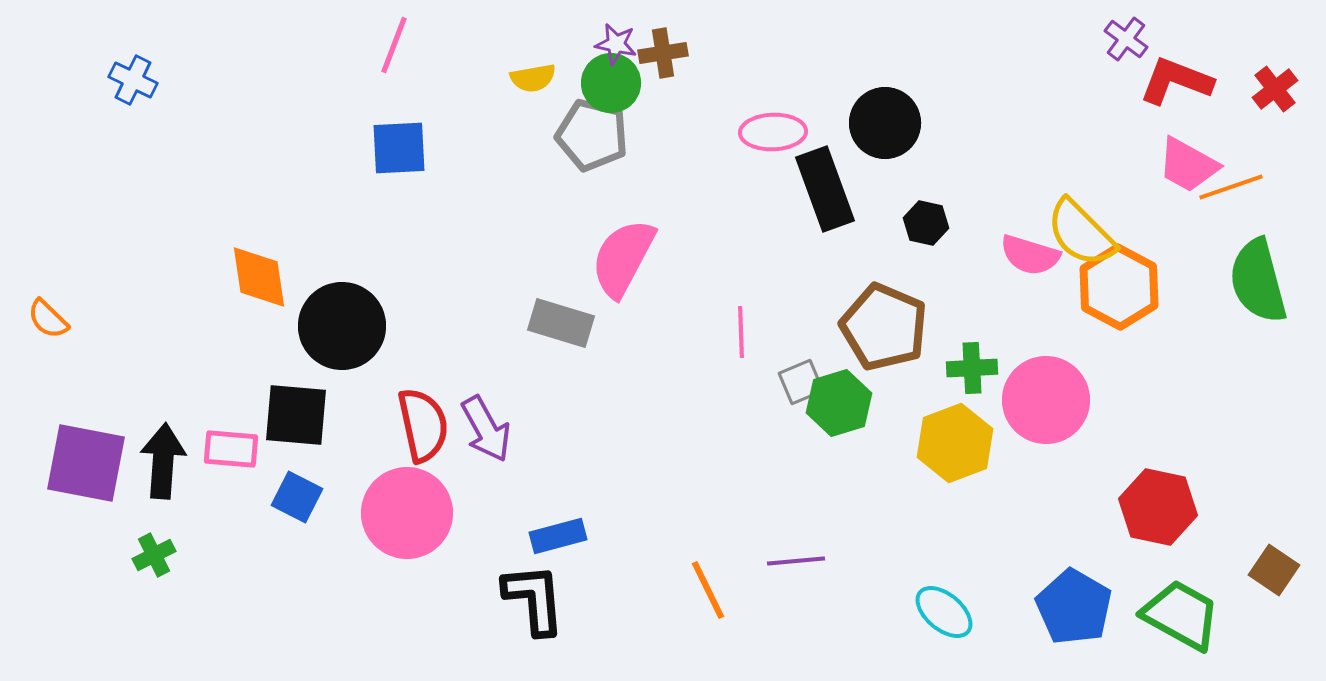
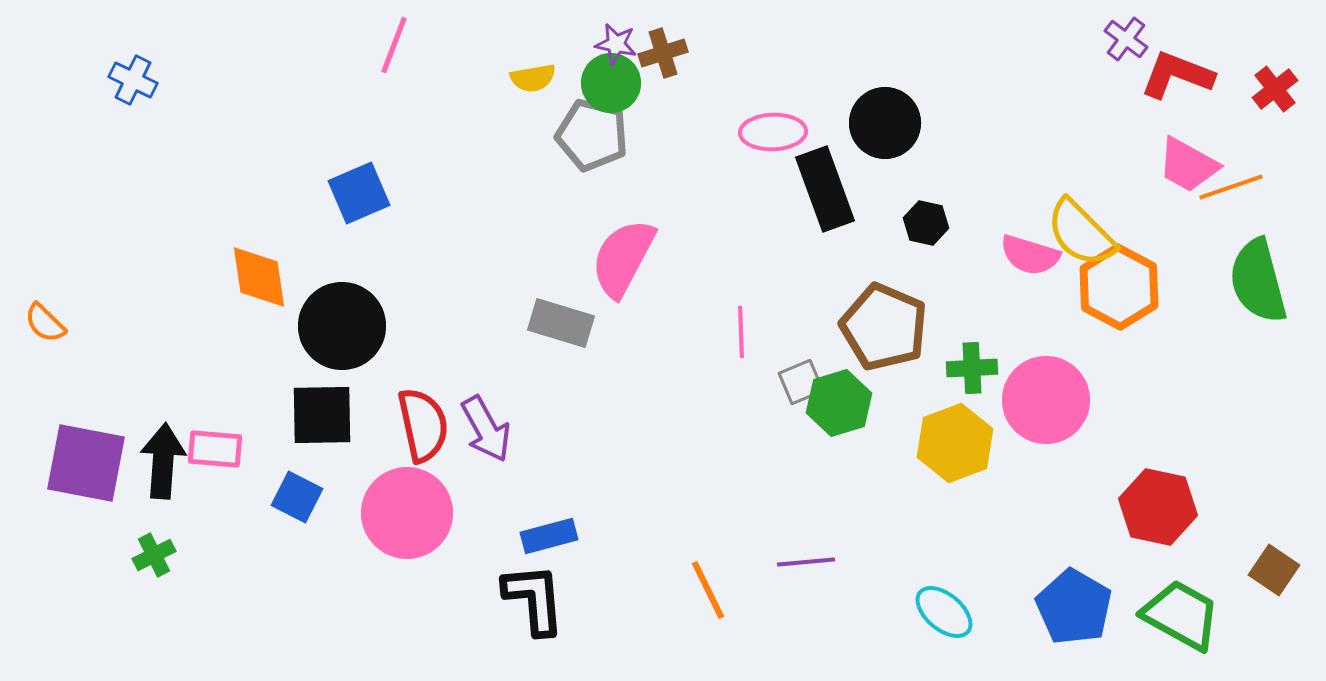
brown cross at (663, 53): rotated 9 degrees counterclockwise
red L-shape at (1176, 81): moved 1 px right, 6 px up
blue square at (399, 148): moved 40 px left, 45 px down; rotated 20 degrees counterclockwise
orange semicircle at (48, 319): moved 3 px left, 4 px down
black square at (296, 415): moved 26 px right; rotated 6 degrees counterclockwise
pink rectangle at (231, 449): moved 16 px left
blue rectangle at (558, 536): moved 9 px left
purple line at (796, 561): moved 10 px right, 1 px down
